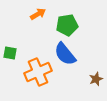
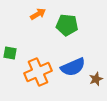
green pentagon: rotated 15 degrees clockwise
blue semicircle: moved 8 px right, 13 px down; rotated 75 degrees counterclockwise
